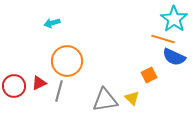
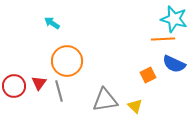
cyan star: rotated 20 degrees counterclockwise
cyan arrow: rotated 49 degrees clockwise
orange line: rotated 20 degrees counterclockwise
blue semicircle: moved 7 px down
orange square: moved 1 px left
red triangle: rotated 28 degrees counterclockwise
gray line: rotated 30 degrees counterclockwise
yellow triangle: moved 3 px right, 8 px down
